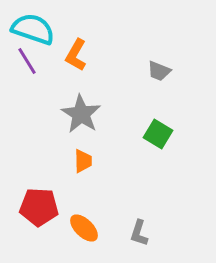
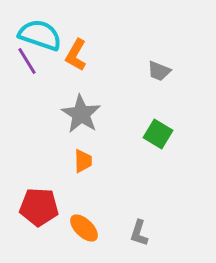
cyan semicircle: moved 7 px right, 6 px down
